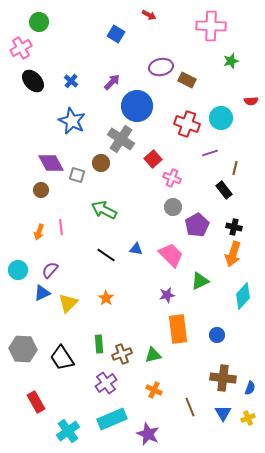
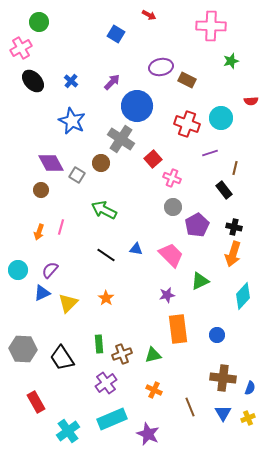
gray square at (77, 175): rotated 14 degrees clockwise
pink line at (61, 227): rotated 21 degrees clockwise
